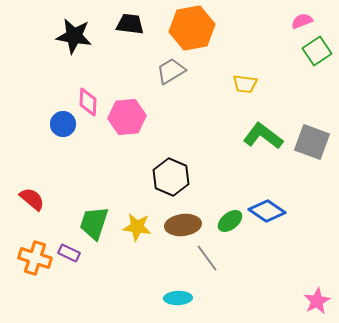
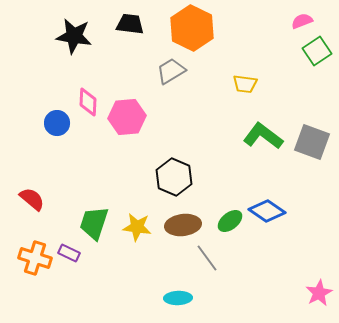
orange hexagon: rotated 24 degrees counterclockwise
blue circle: moved 6 px left, 1 px up
black hexagon: moved 3 px right
pink star: moved 2 px right, 8 px up
